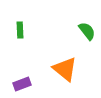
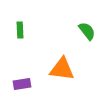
orange triangle: moved 3 px left; rotated 32 degrees counterclockwise
purple rectangle: rotated 12 degrees clockwise
